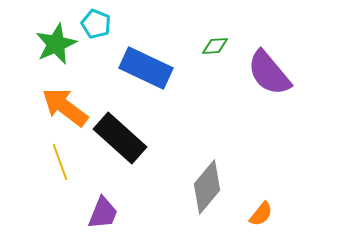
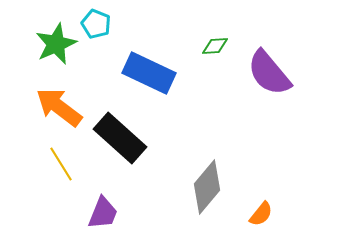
blue rectangle: moved 3 px right, 5 px down
orange arrow: moved 6 px left
yellow line: moved 1 px right, 2 px down; rotated 12 degrees counterclockwise
